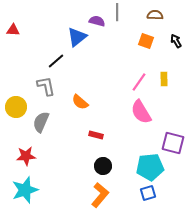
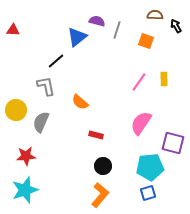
gray line: moved 18 px down; rotated 18 degrees clockwise
black arrow: moved 15 px up
yellow circle: moved 3 px down
pink semicircle: moved 11 px down; rotated 65 degrees clockwise
